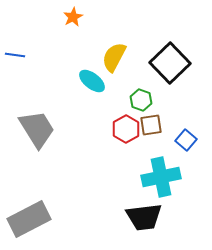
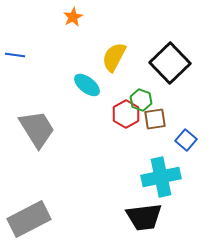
cyan ellipse: moved 5 px left, 4 px down
brown square: moved 4 px right, 6 px up
red hexagon: moved 15 px up
